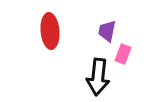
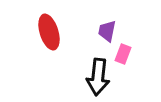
red ellipse: moved 1 px left, 1 px down; rotated 12 degrees counterclockwise
